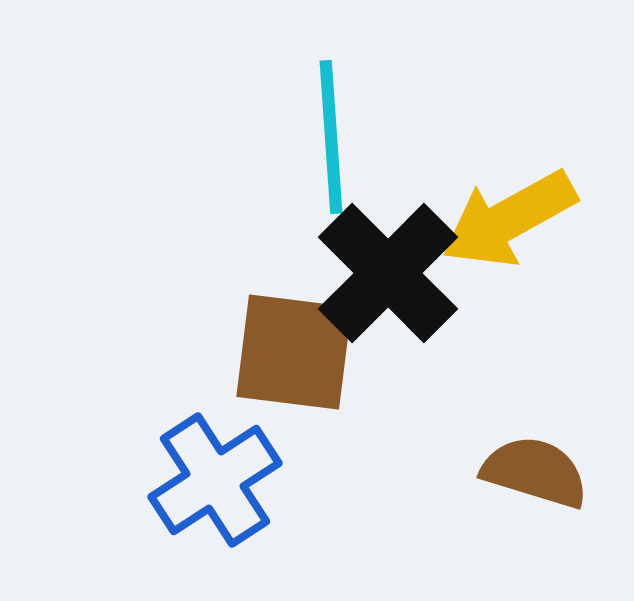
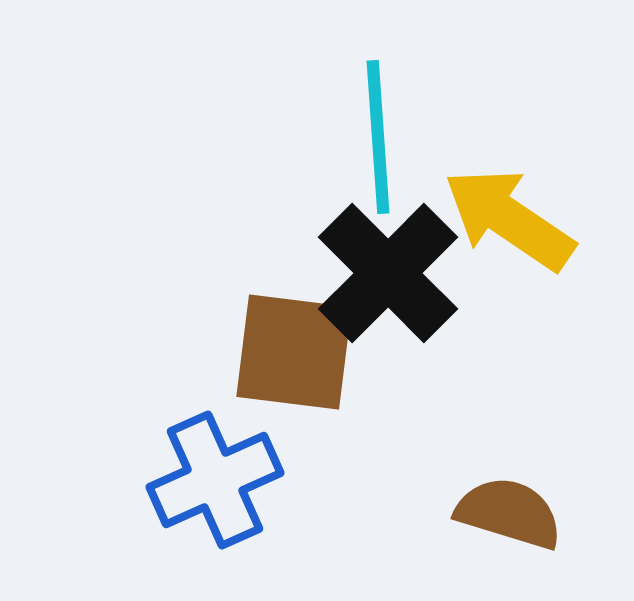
cyan line: moved 47 px right
yellow arrow: rotated 63 degrees clockwise
brown semicircle: moved 26 px left, 41 px down
blue cross: rotated 9 degrees clockwise
